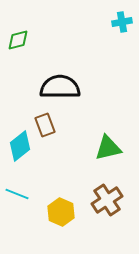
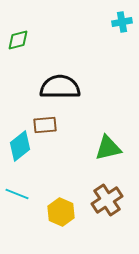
brown rectangle: rotated 75 degrees counterclockwise
